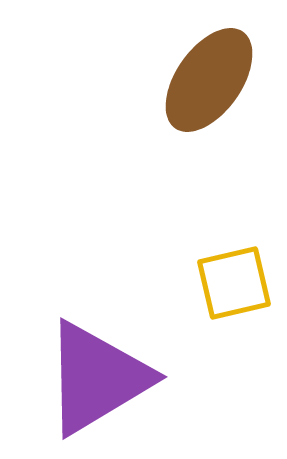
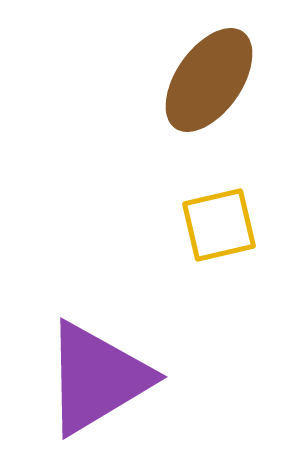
yellow square: moved 15 px left, 58 px up
